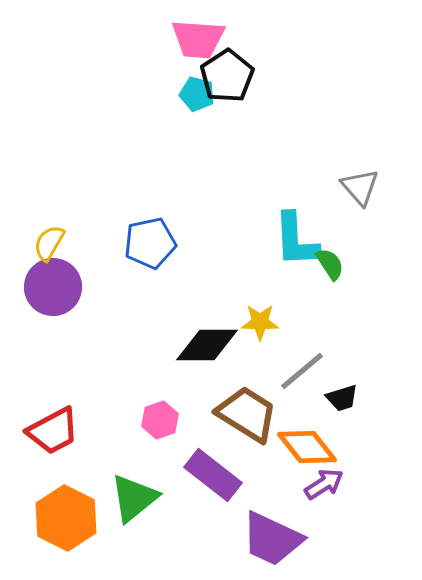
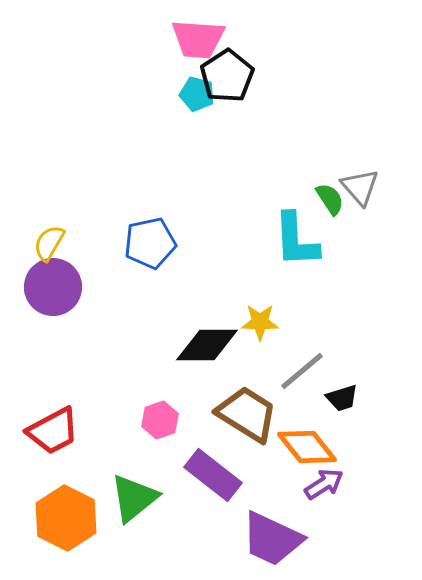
green semicircle: moved 65 px up
